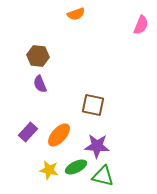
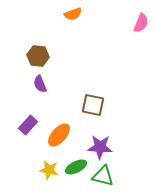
orange semicircle: moved 3 px left
pink semicircle: moved 2 px up
purple rectangle: moved 7 px up
purple star: moved 3 px right, 1 px down
